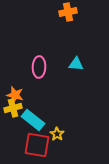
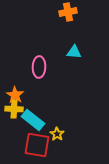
cyan triangle: moved 2 px left, 12 px up
orange star: rotated 18 degrees clockwise
yellow cross: moved 1 px right, 1 px down; rotated 18 degrees clockwise
